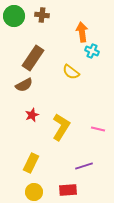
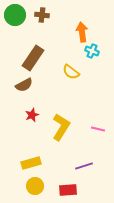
green circle: moved 1 px right, 1 px up
yellow rectangle: rotated 48 degrees clockwise
yellow circle: moved 1 px right, 6 px up
